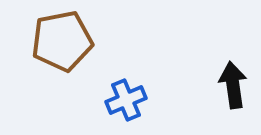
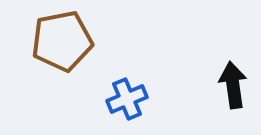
blue cross: moved 1 px right, 1 px up
